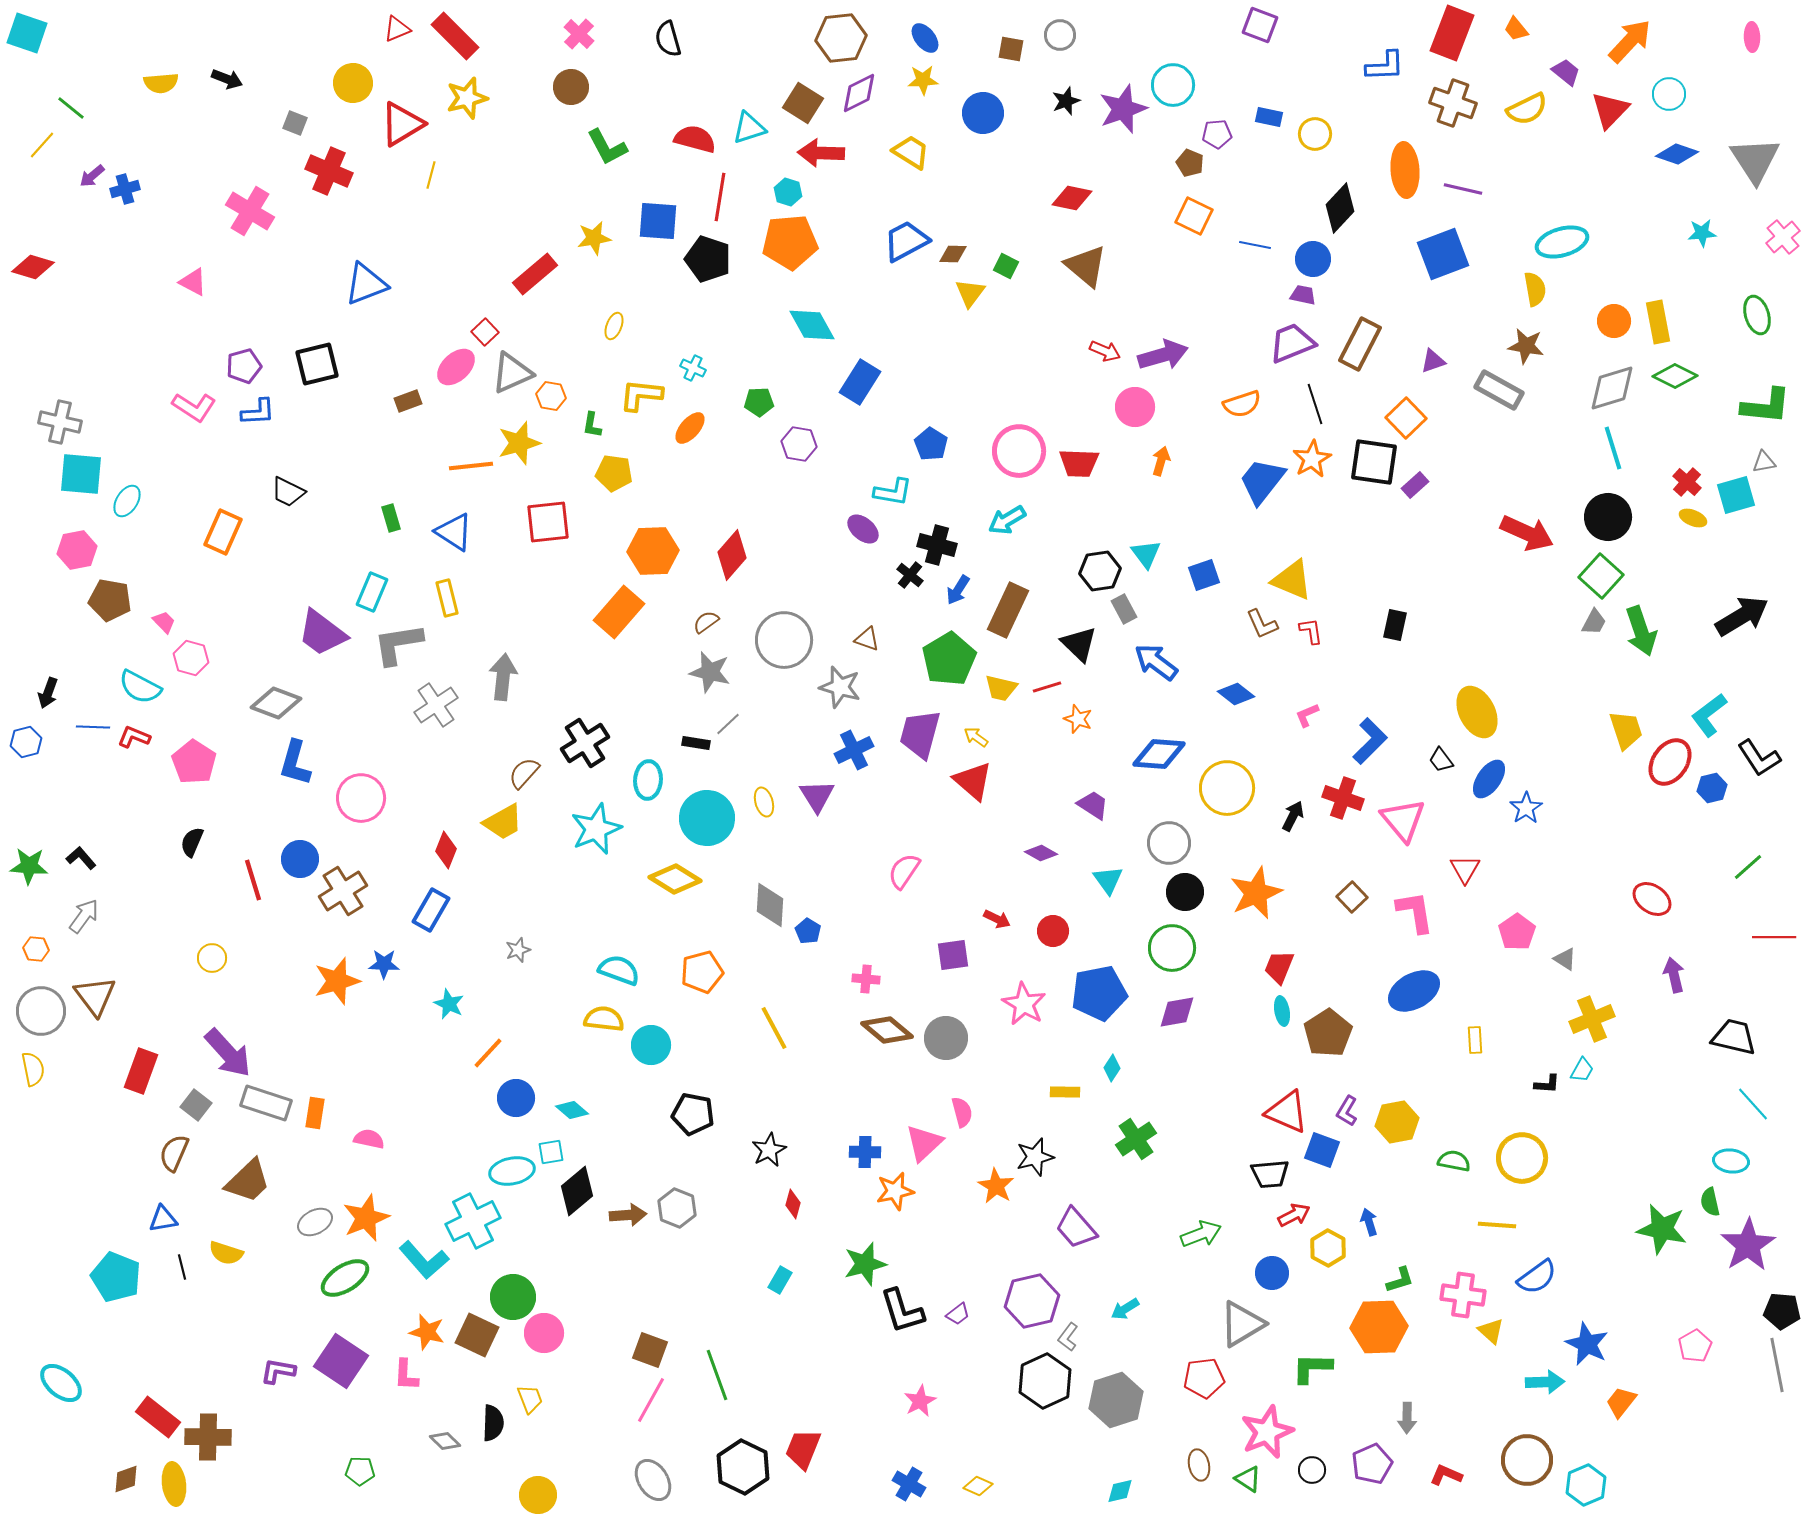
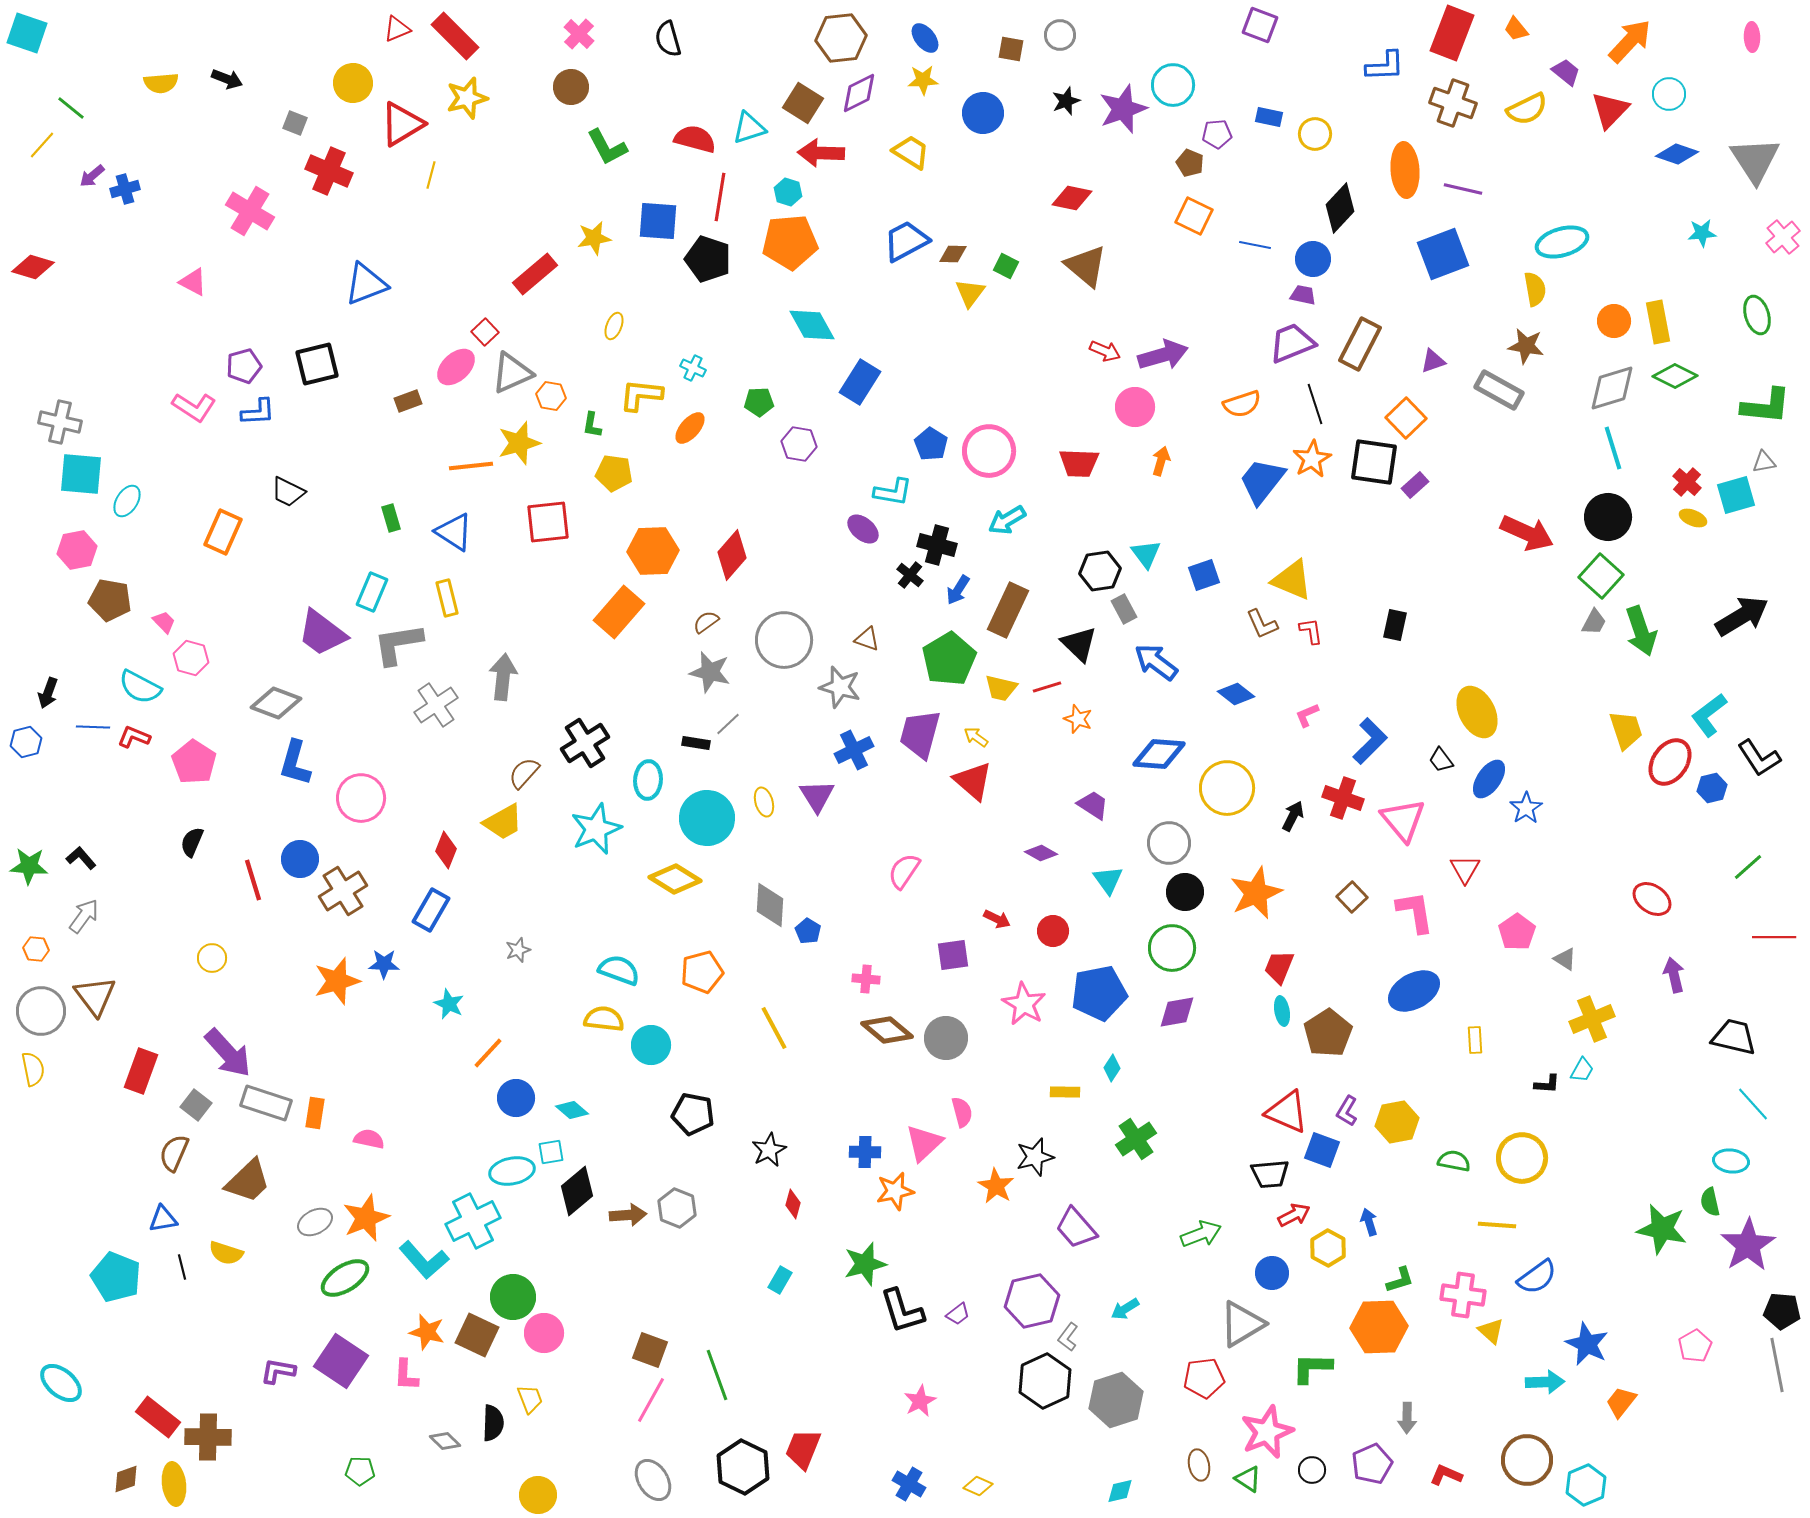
pink circle at (1019, 451): moved 30 px left
